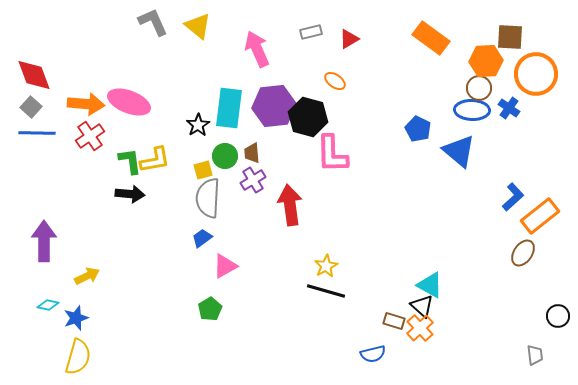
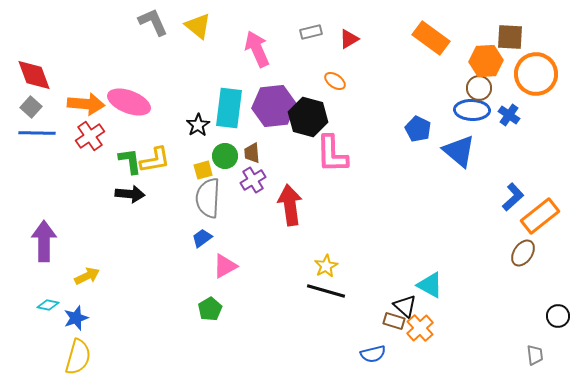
blue cross at (509, 108): moved 7 px down
black triangle at (422, 306): moved 17 px left
